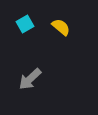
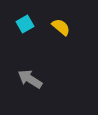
gray arrow: rotated 75 degrees clockwise
